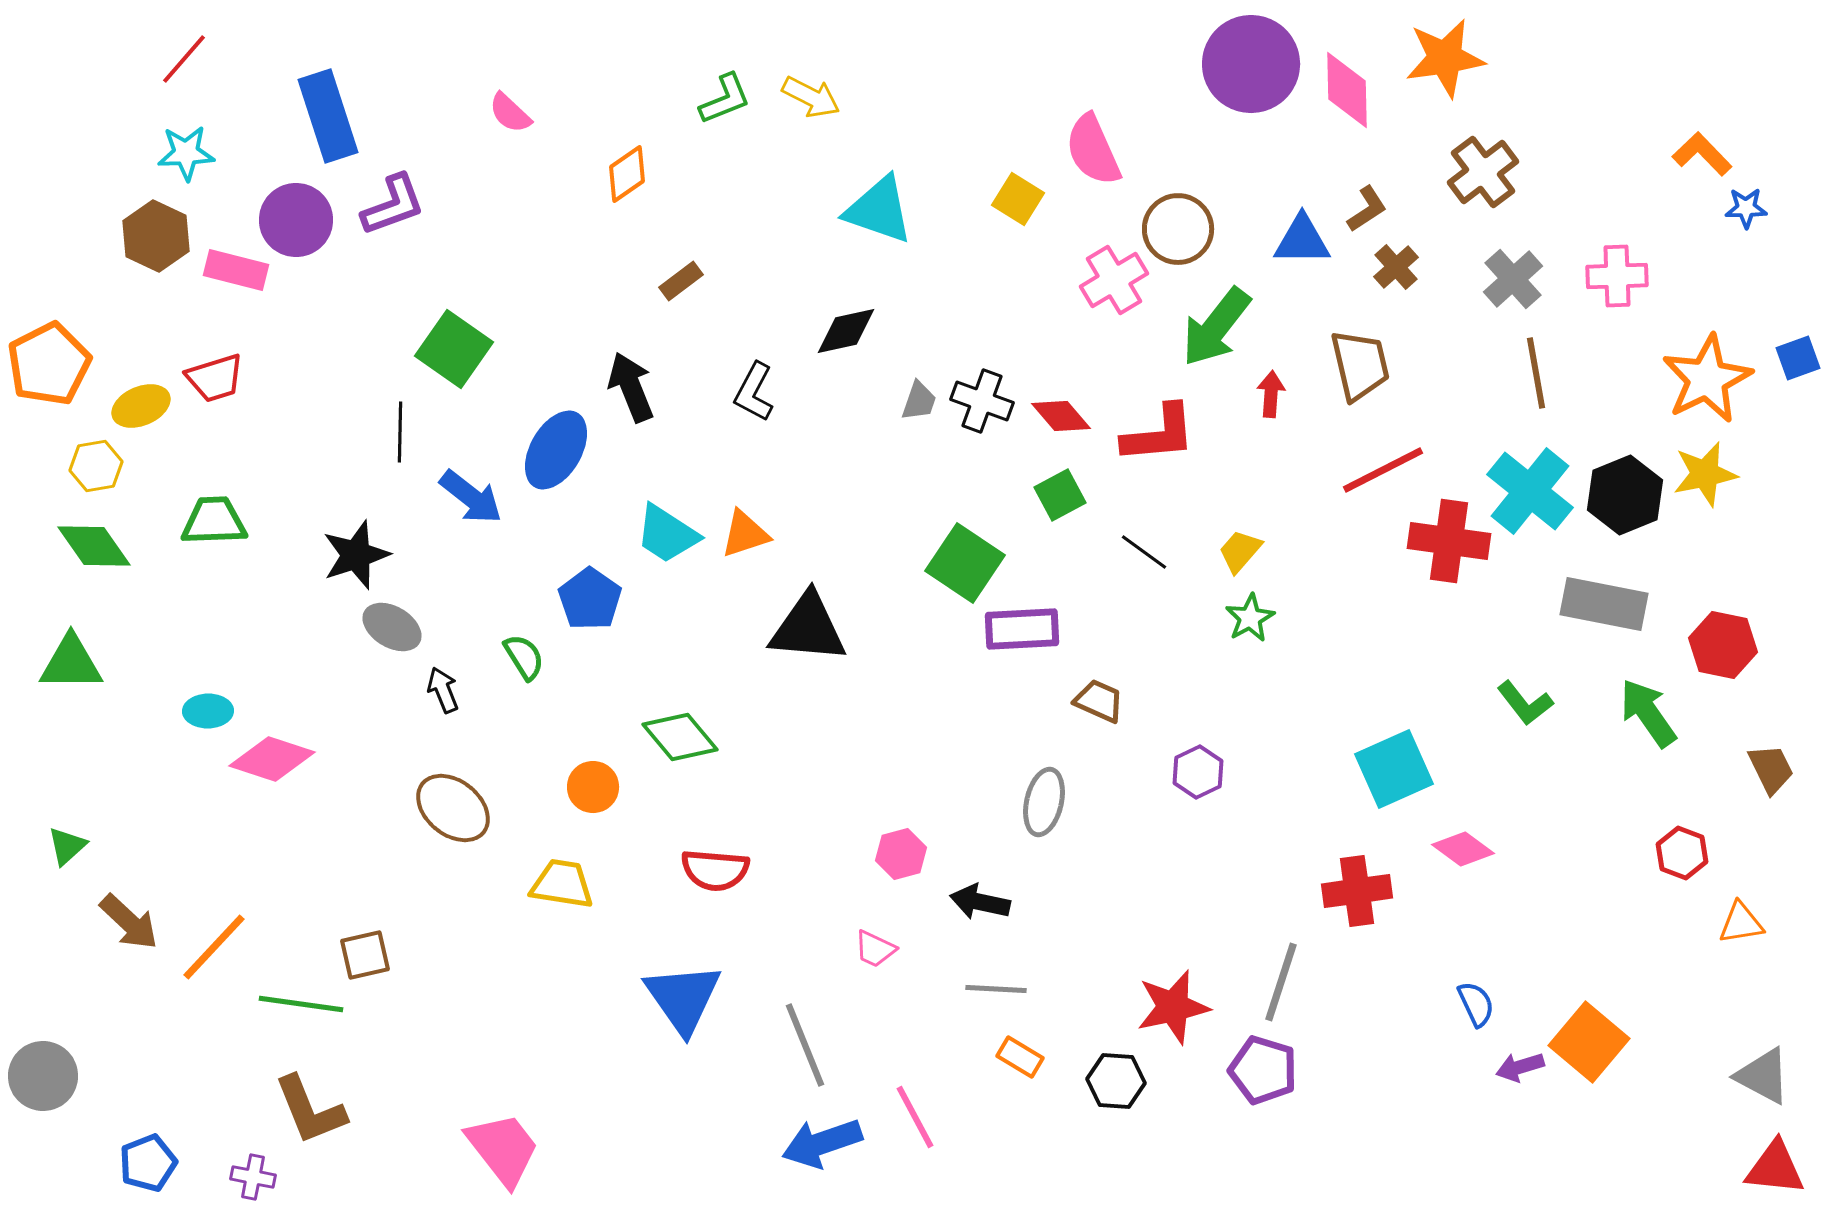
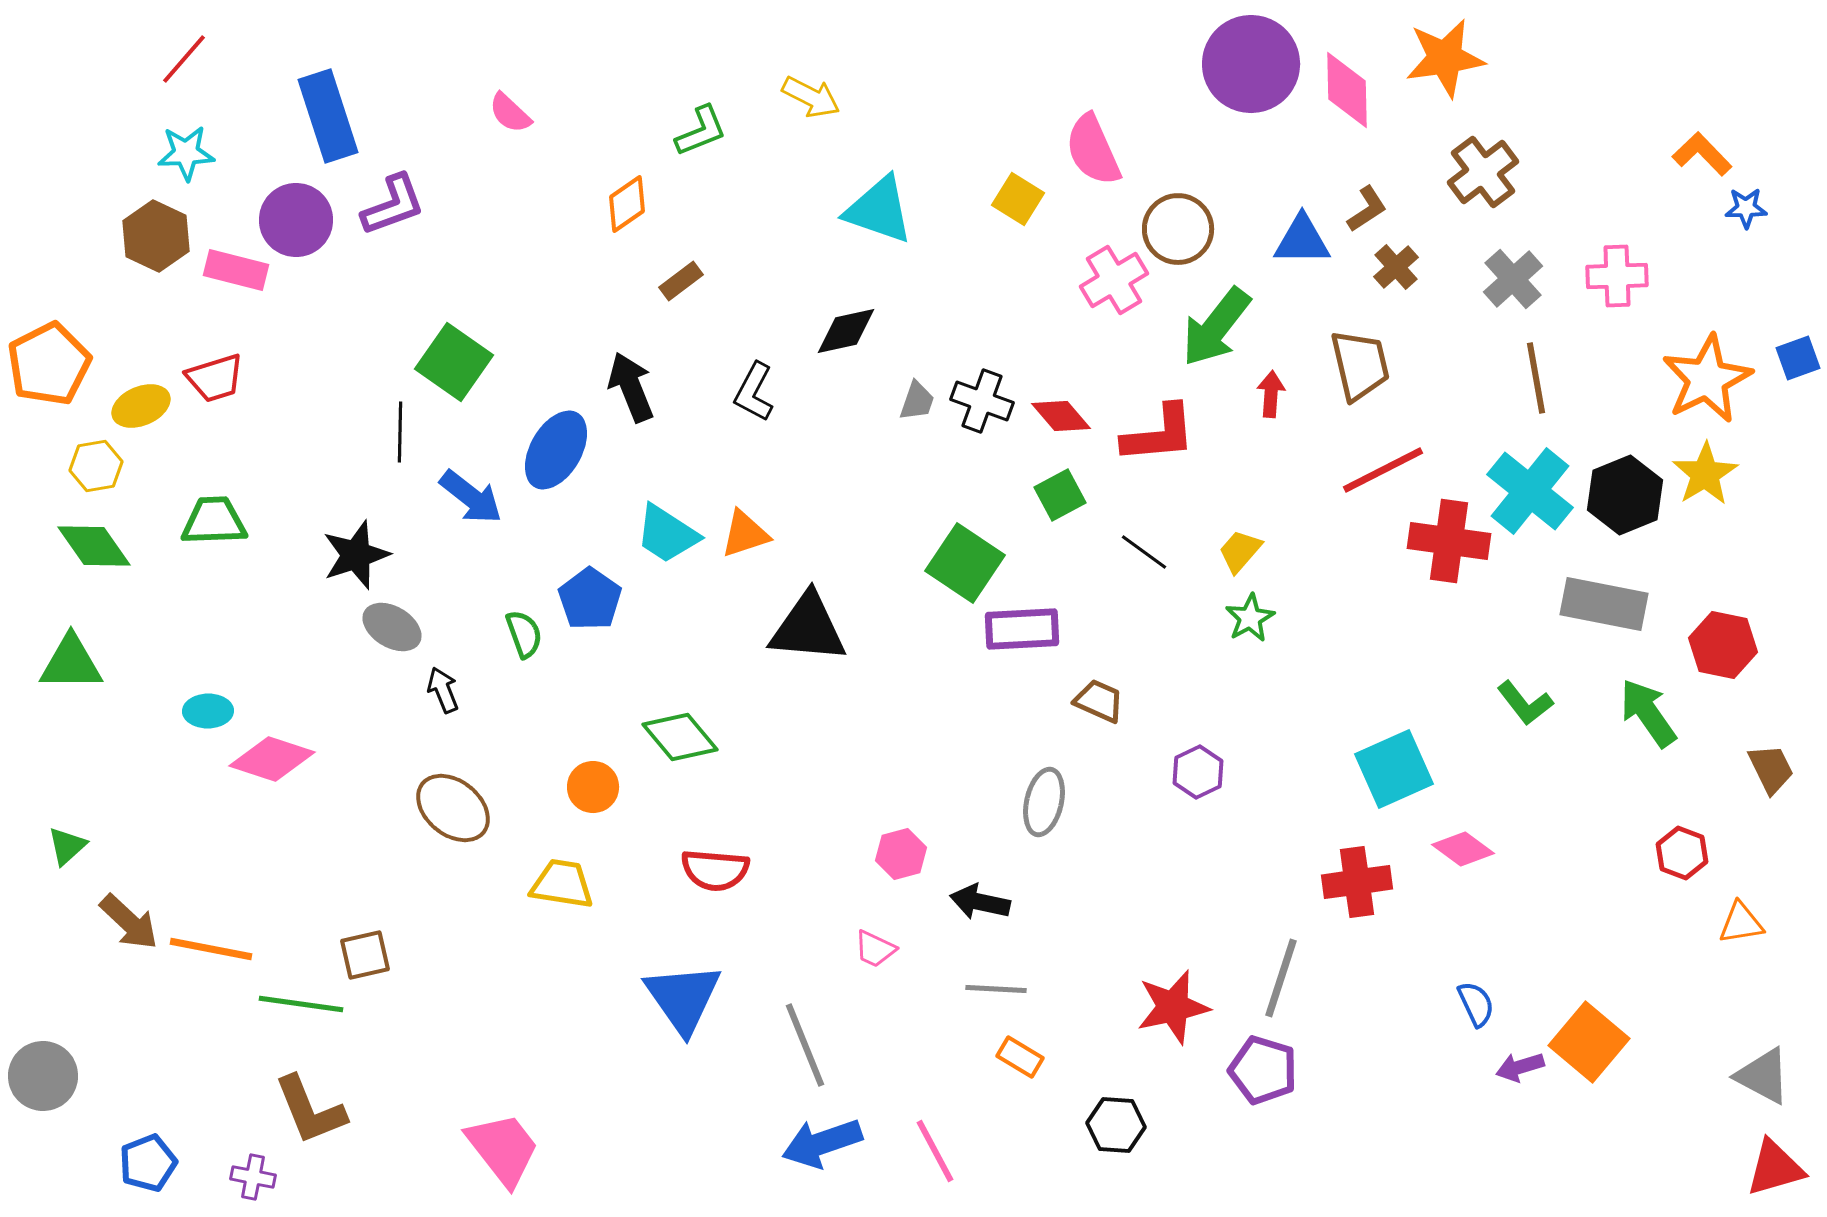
green L-shape at (725, 99): moved 24 px left, 32 px down
orange diamond at (627, 174): moved 30 px down
green square at (454, 349): moved 13 px down
brown line at (1536, 373): moved 5 px down
gray trapezoid at (919, 401): moved 2 px left
yellow star at (1705, 474): rotated 20 degrees counterclockwise
green semicircle at (524, 657): moved 23 px up; rotated 12 degrees clockwise
red cross at (1357, 891): moved 9 px up
orange line at (214, 947): moved 3 px left, 2 px down; rotated 58 degrees clockwise
gray line at (1281, 982): moved 4 px up
black hexagon at (1116, 1081): moved 44 px down
pink line at (915, 1117): moved 20 px right, 34 px down
red triangle at (1775, 1168): rotated 22 degrees counterclockwise
